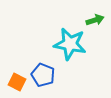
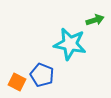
blue pentagon: moved 1 px left
